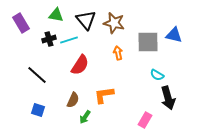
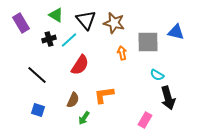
green triangle: rotated 21 degrees clockwise
blue triangle: moved 2 px right, 3 px up
cyan line: rotated 24 degrees counterclockwise
orange arrow: moved 4 px right
green arrow: moved 1 px left, 1 px down
